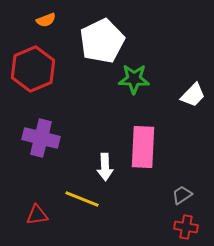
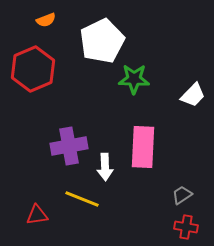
purple cross: moved 28 px right, 8 px down; rotated 24 degrees counterclockwise
